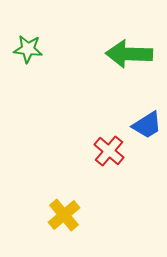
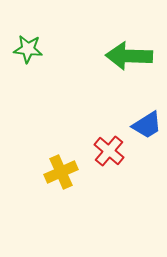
green arrow: moved 2 px down
yellow cross: moved 3 px left, 43 px up; rotated 16 degrees clockwise
